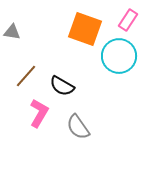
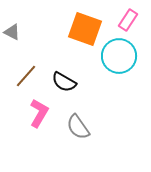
gray triangle: rotated 18 degrees clockwise
black semicircle: moved 2 px right, 4 px up
